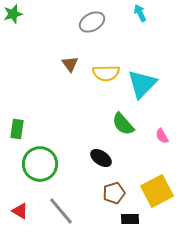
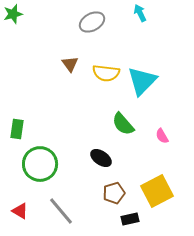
yellow semicircle: rotated 8 degrees clockwise
cyan triangle: moved 3 px up
black rectangle: rotated 12 degrees counterclockwise
